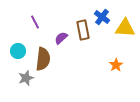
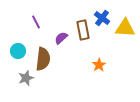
blue cross: moved 1 px down
purple line: moved 1 px right
orange star: moved 17 px left
